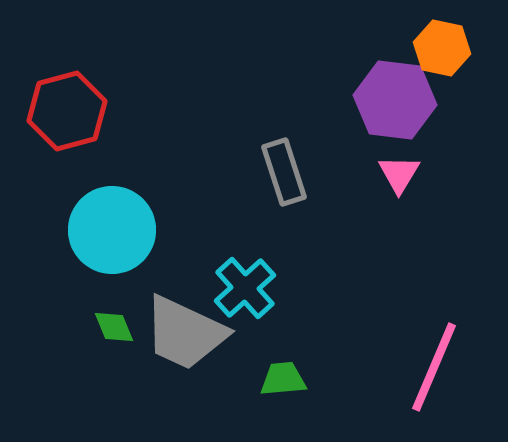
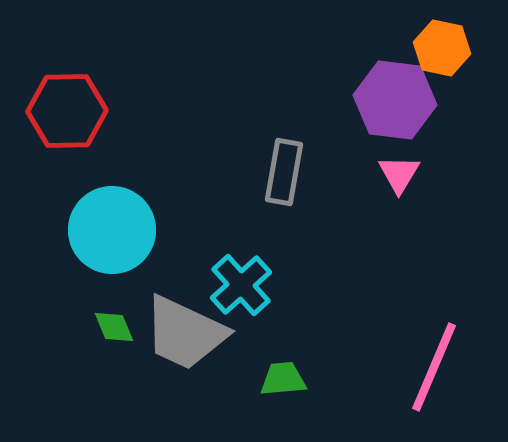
red hexagon: rotated 14 degrees clockwise
gray rectangle: rotated 28 degrees clockwise
cyan cross: moved 4 px left, 3 px up
